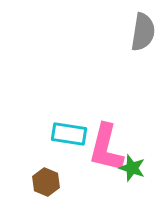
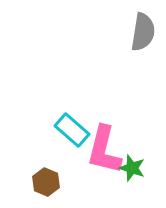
cyan rectangle: moved 3 px right, 4 px up; rotated 32 degrees clockwise
pink L-shape: moved 2 px left, 2 px down
